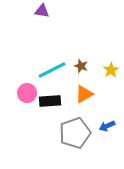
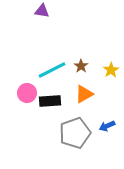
brown star: rotated 16 degrees clockwise
